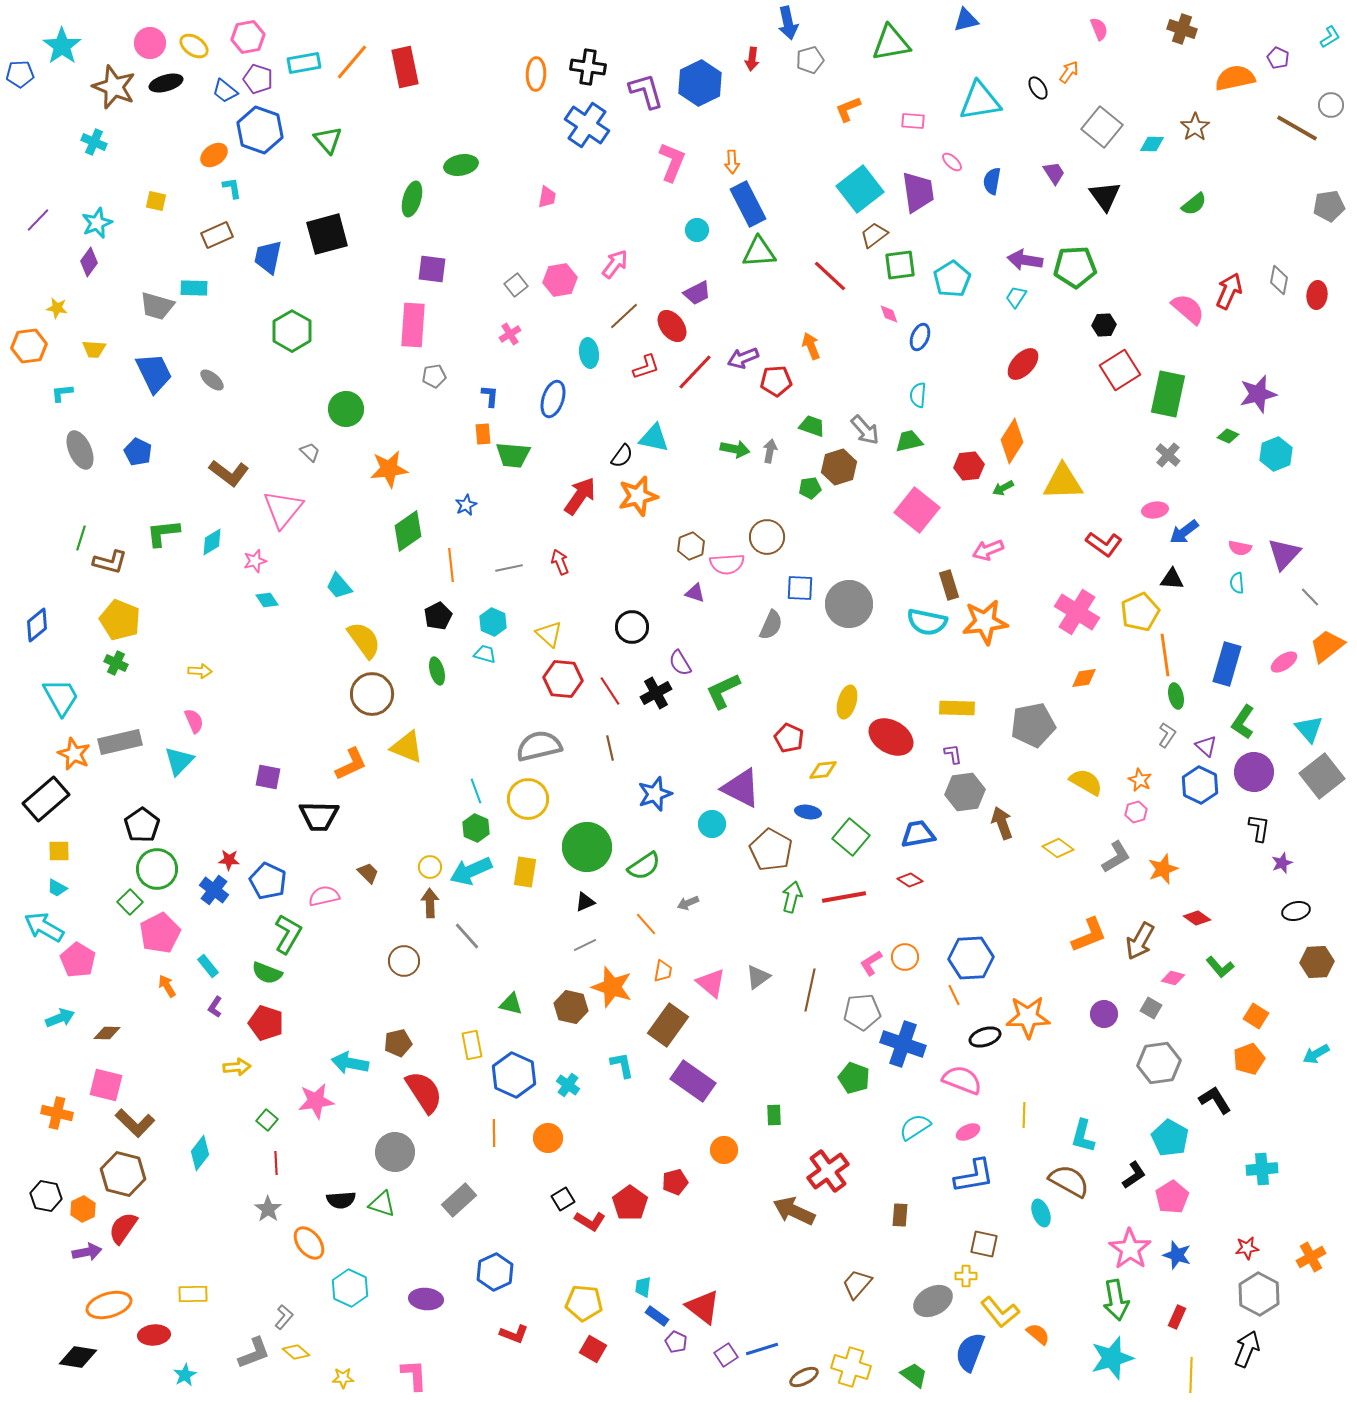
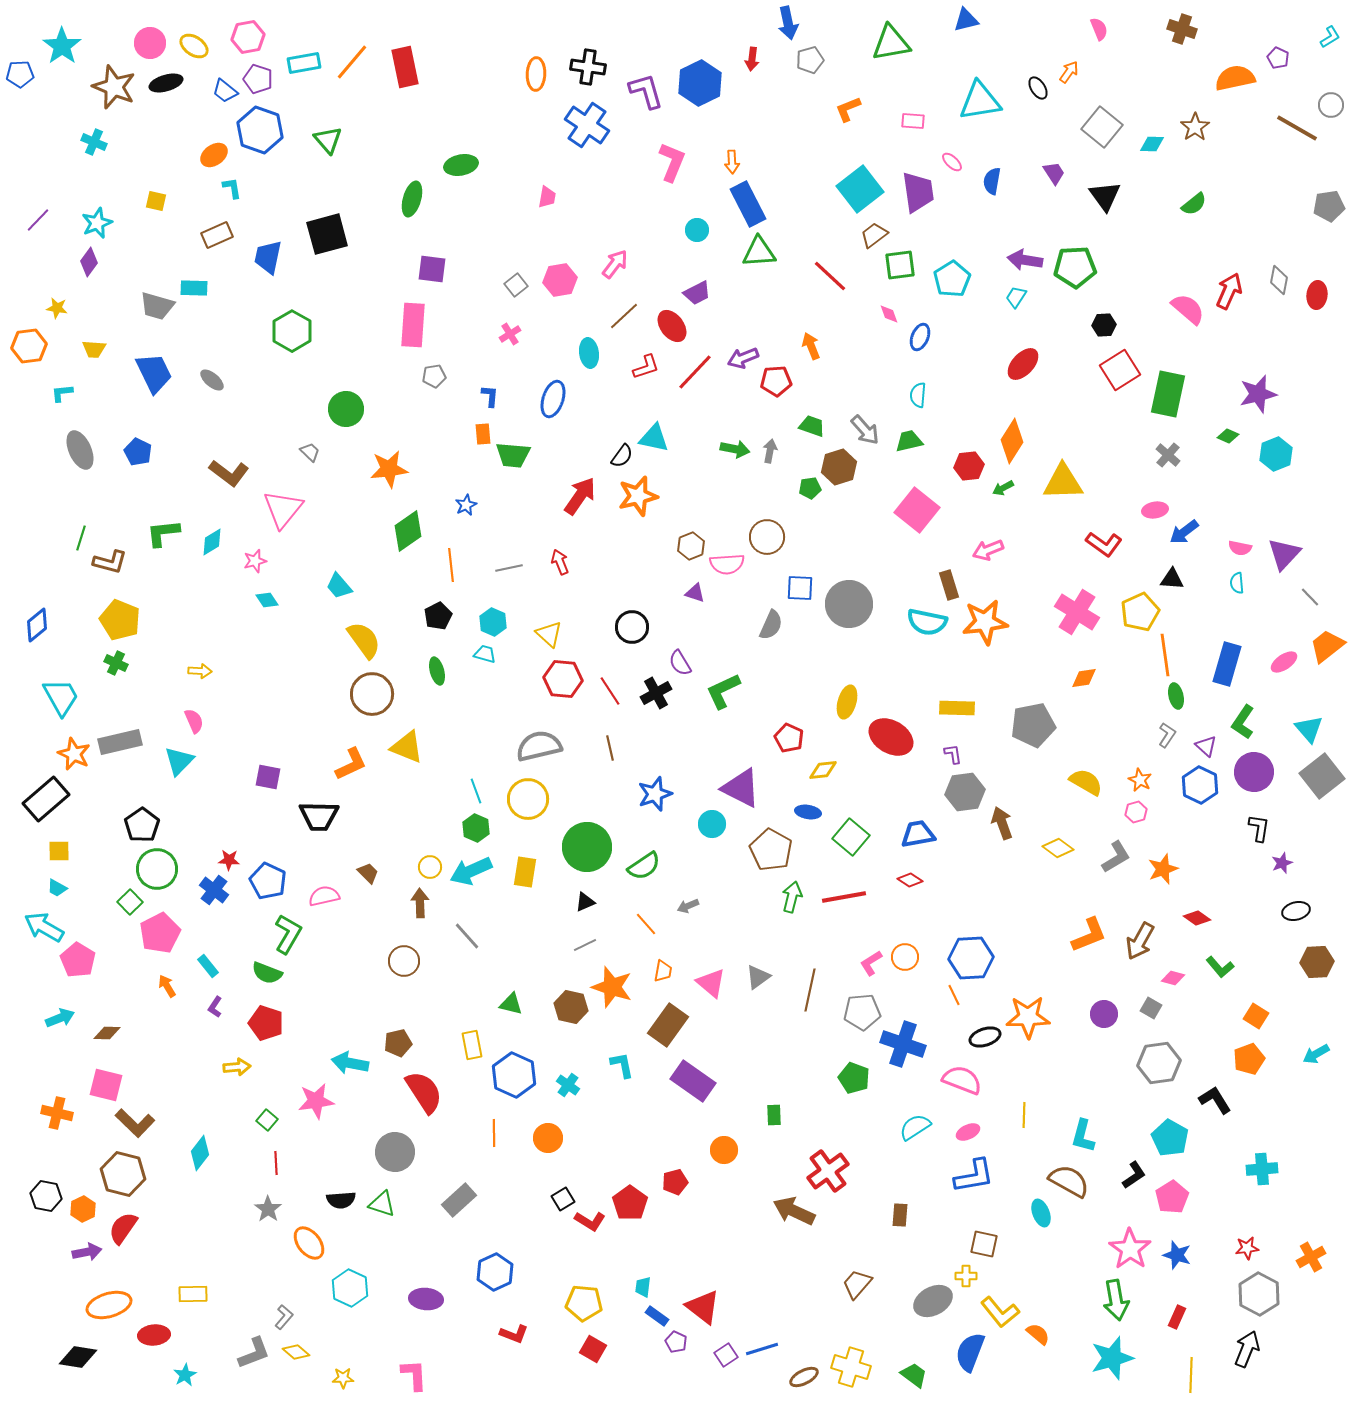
brown arrow at (430, 903): moved 10 px left
gray arrow at (688, 903): moved 3 px down
